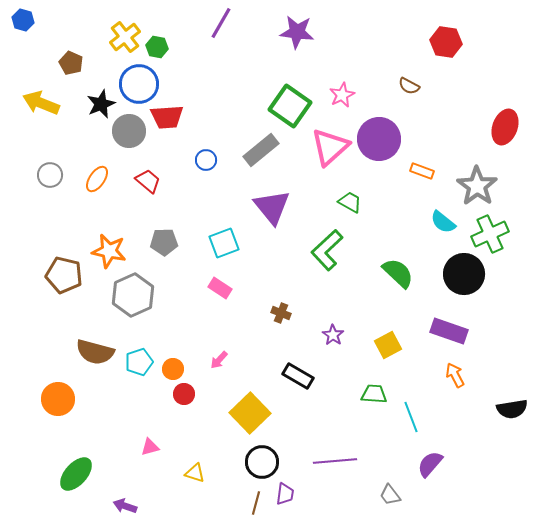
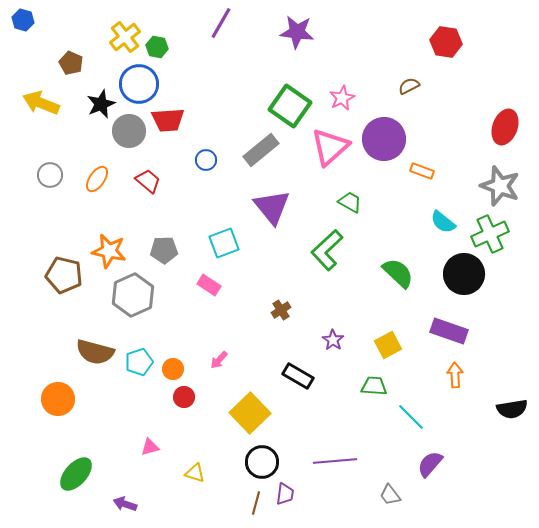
brown semicircle at (409, 86): rotated 125 degrees clockwise
pink star at (342, 95): moved 3 px down
red trapezoid at (167, 117): moved 1 px right, 3 px down
purple circle at (379, 139): moved 5 px right
gray star at (477, 186): moved 23 px right; rotated 15 degrees counterclockwise
gray pentagon at (164, 242): moved 8 px down
pink rectangle at (220, 288): moved 11 px left, 3 px up
brown cross at (281, 313): moved 3 px up; rotated 36 degrees clockwise
purple star at (333, 335): moved 5 px down
orange arrow at (455, 375): rotated 25 degrees clockwise
red circle at (184, 394): moved 3 px down
green trapezoid at (374, 394): moved 8 px up
cyan line at (411, 417): rotated 24 degrees counterclockwise
purple arrow at (125, 506): moved 2 px up
